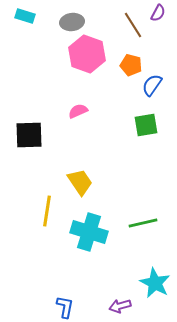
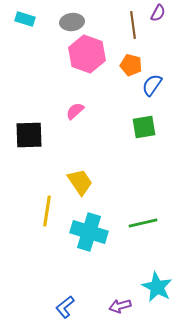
cyan rectangle: moved 3 px down
brown line: rotated 24 degrees clockwise
pink semicircle: moved 3 px left; rotated 18 degrees counterclockwise
green square: moved 2 px left, 2 px down
cyan star: moved 2 px right, 4 px down
blue L-shape: rotated 140 degrees counterclockwise
